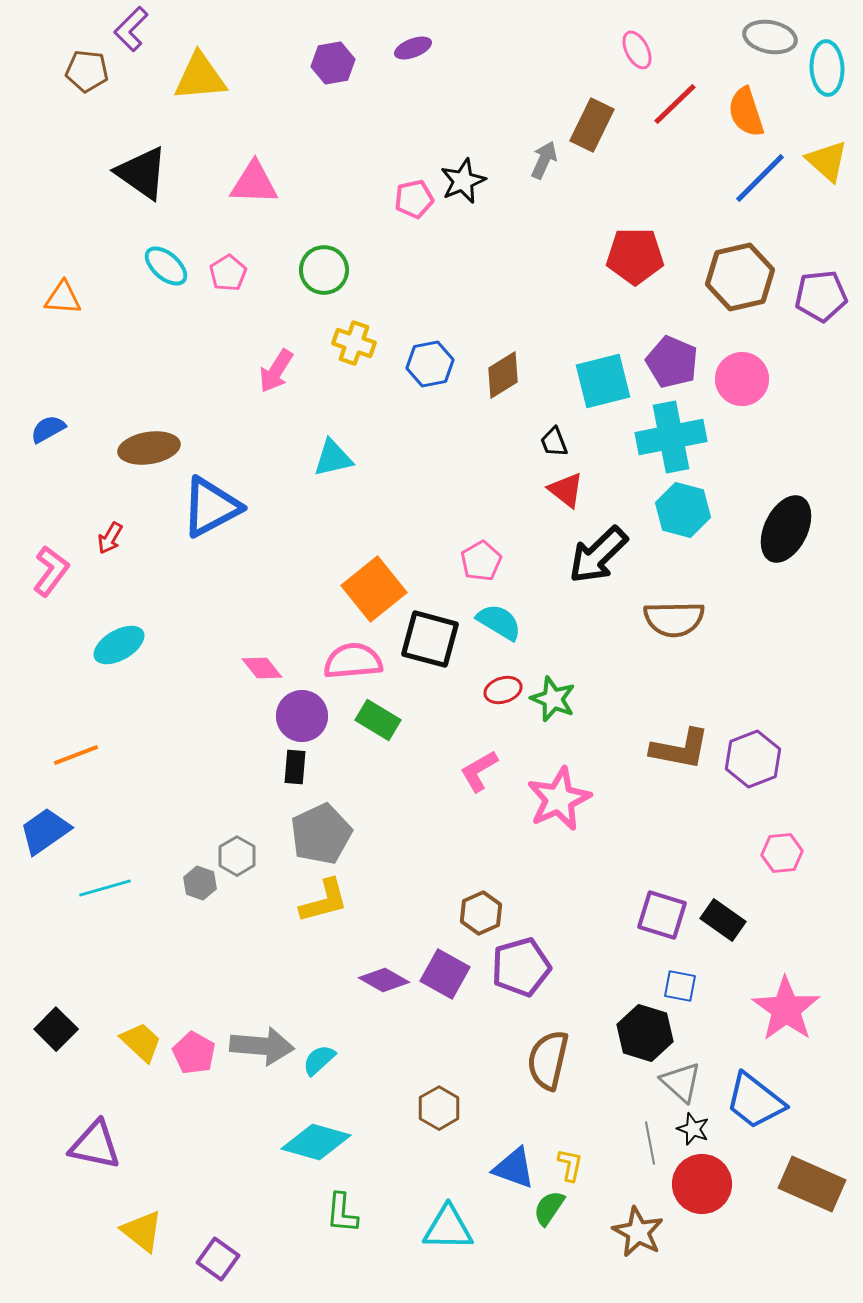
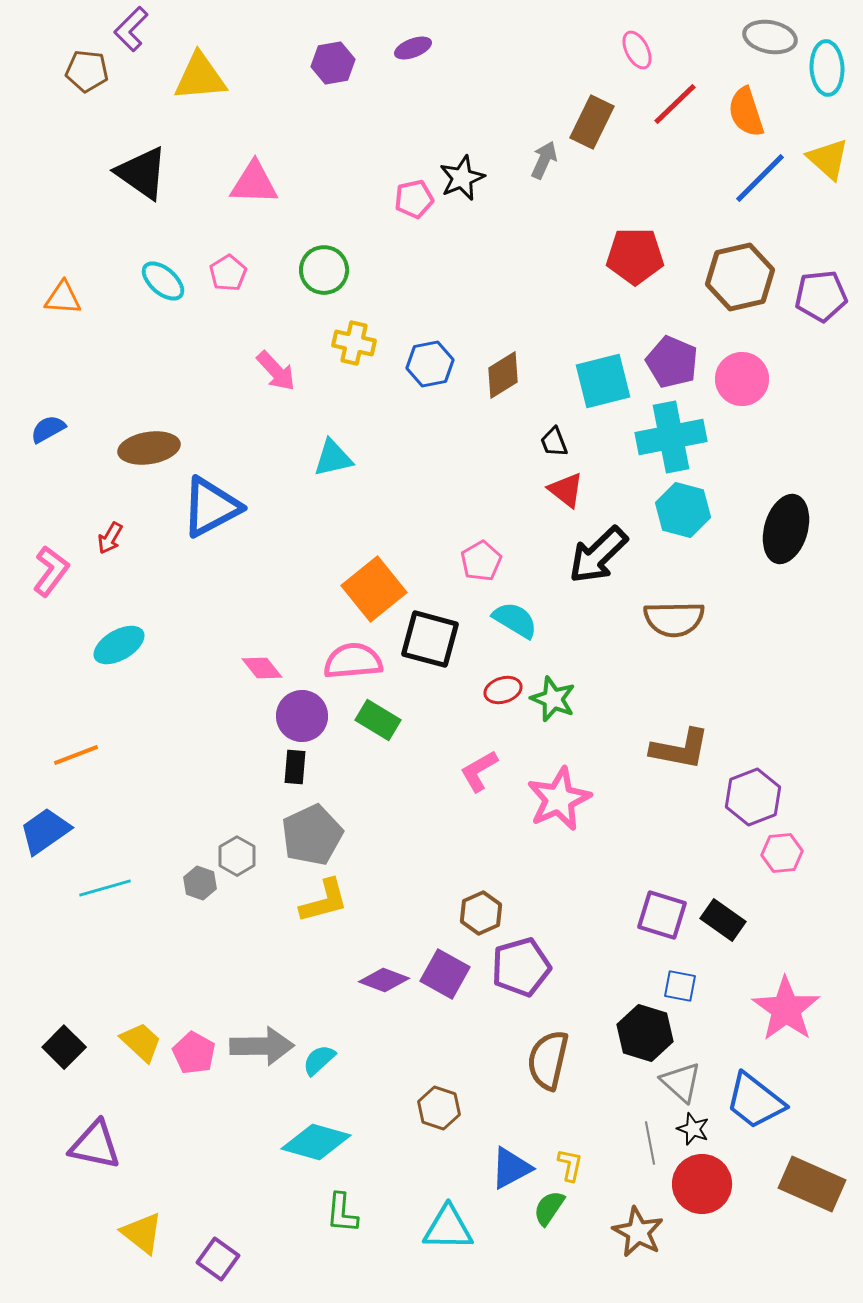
brown rectangle at (592, 125): moved 3 px up
yellow triangle at (827, 161): moved 1 px right, 2 px up
black star at (463, 181): moved 1 px left, 3 px up
cyan ellipse at (166, 266): moved 3 px left, 15 px down
yellow cross at (354, 343): rotated 6 degrees counterclockwise
pink arrow at (276, 371): rotated 75 degrees counterclockwise
black ellipse at (786, 529): rotated 10 degrees counterclockwise
cyan semicircle at (499, 622): moved 16 px right, 2 px up
purple hexagon at (753, 759): moved 38 px down
gray pentagon at (321, 834): moved 9 px left, 1 px down
purple diamond at (384, 980): rotated 9 degrees counterclockwise
black square at (56, 1029): moved 8 px right, 18 px down
gray arrow at (262, 1046): rotated 6 degrees counterclockwise
brown hexagon at (439, 1108): rotated 12 degrees counterclockwise
blue triangle at (514, 1168): moved 3 px left; rotated 48 degrees counterclockwise
yellow triangle at (142, 1231): moved 2 px down
